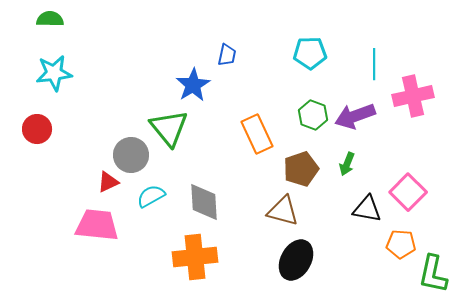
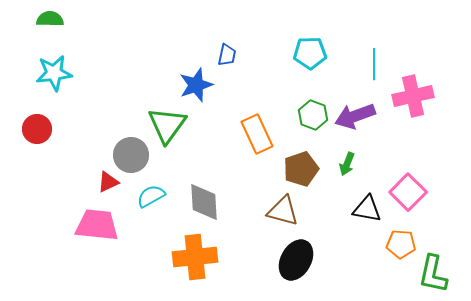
blue star: moved 3 px right; rotated 12 degrees clockwise
green triangle: moved 2 px left, 3 px up; rotated 15 degrees clockwise
